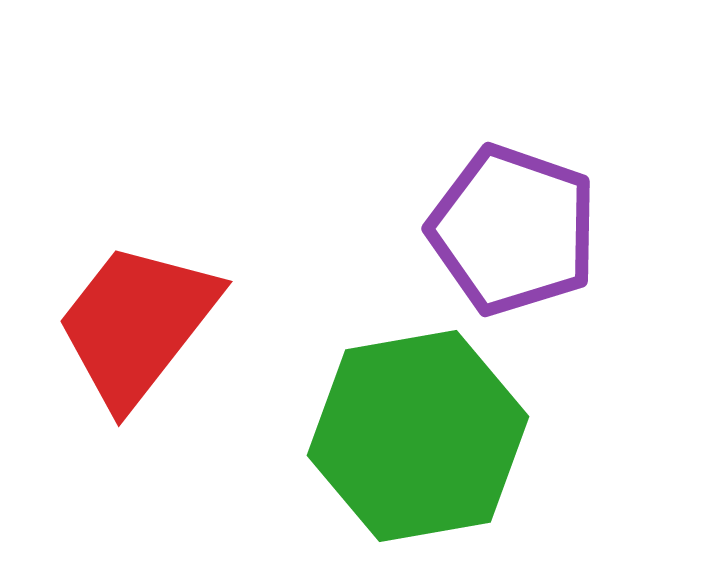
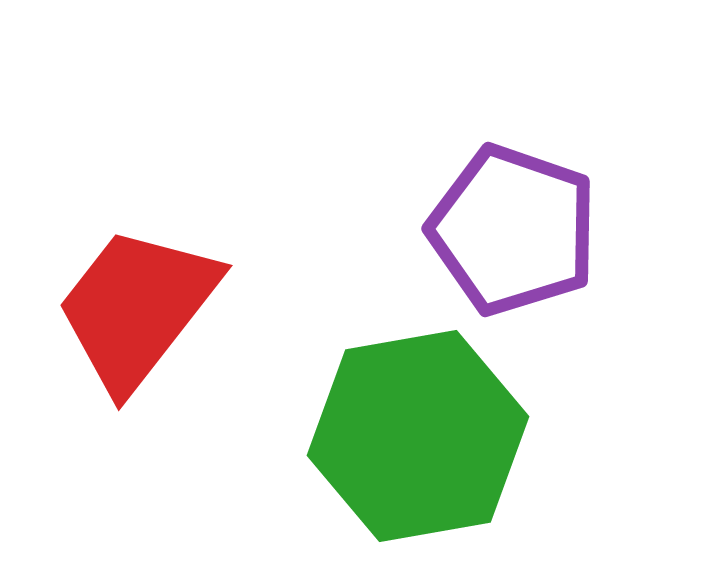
red trapezoid: moved 16 px up
